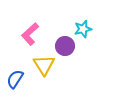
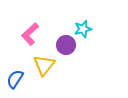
purple circle: moved 1 px right, 1 px up
yellow triangle: rotated 10 degrees clockwise
